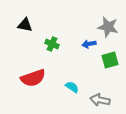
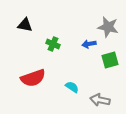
green cross: moved 1 px right
